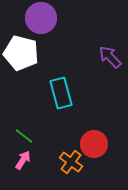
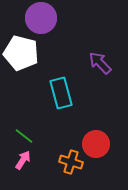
purple arrow: moved 10 px left, 6 px down
red circle: moved 2 px right
orange cross: rotated 20 degrees counterclockwise
